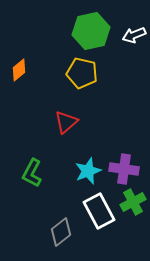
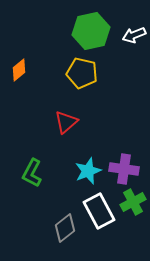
gray diamond: moved 4 px right, 4 px up
